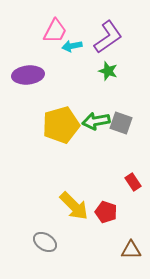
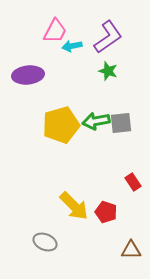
gray square: rotated 25 degrees counterclockwise
gray ellipse: rotated 10 degrees counterclockwise
